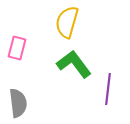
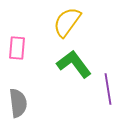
yellow semicircle: rotated 20 degrees clockwise
pink rectangle: rotated 10 degrees counterclockwise
purple line: rotated 16 degrees counterclockwise
